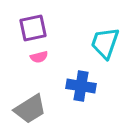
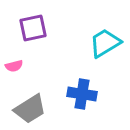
cyan trapezoid: rotated 40 degrees clockwise
pink semicircle: moved 25 px left, 9 px down
blue cross: moved 1 px right, 8 px down
